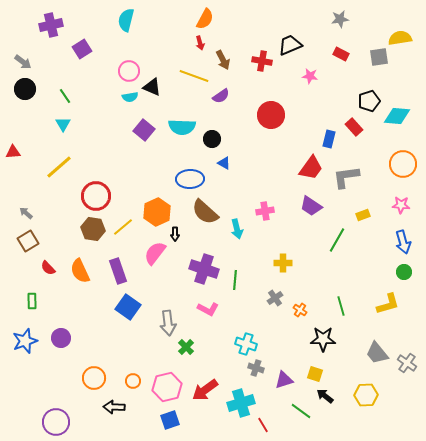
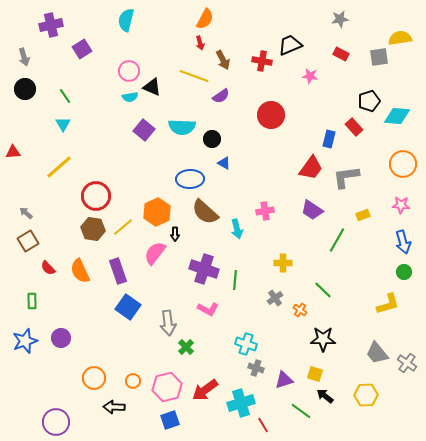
gray arrow at (23, 62): moved 1 px right, 5 px up; rotated 36 degrees clockwise
purple trapezoid at (311, 206): moved 1 px right, 4 px down
green line at (341, 306): moved 18 px left, 16 px up; rotated 30 degrees counterclockwise
